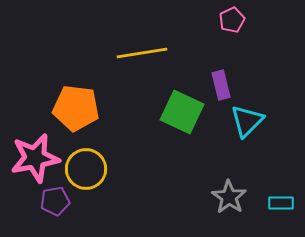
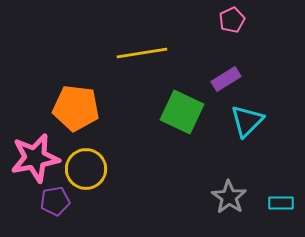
purple rectangle: moved 5 px right, 6 px up; rotated 72 degrees clockwise
